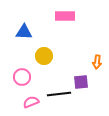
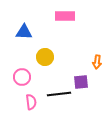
yellow circle: moved 1 px right, 1 px down
pink semicircle: rotated 105 degrees clockwise
